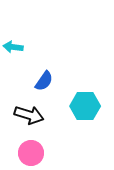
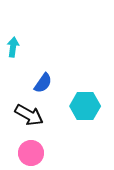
cyan arrow: rotated 90 degrees clockwise
blue semicircle: moved 1 px left, 2 px down
black arrow: rotated 12 degrees clockwise
